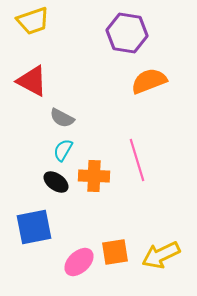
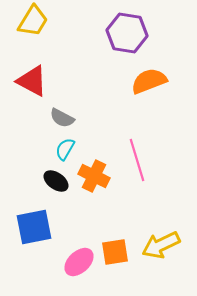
yellow trapezoid: rotated 40 degrees counterclockwise
cyan semicircle: moved 2 px right, 1 px up
orange cross: rotated 24 degrees clockwise
black ellipse: moved 1 px up
yellow arrow: moved 10 px up
